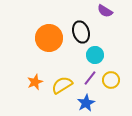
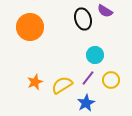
black ellipse: moved 2 px right, 13 px up
orange circle: moved 19 px left, 11 px up
purple line: moved 2 px left
